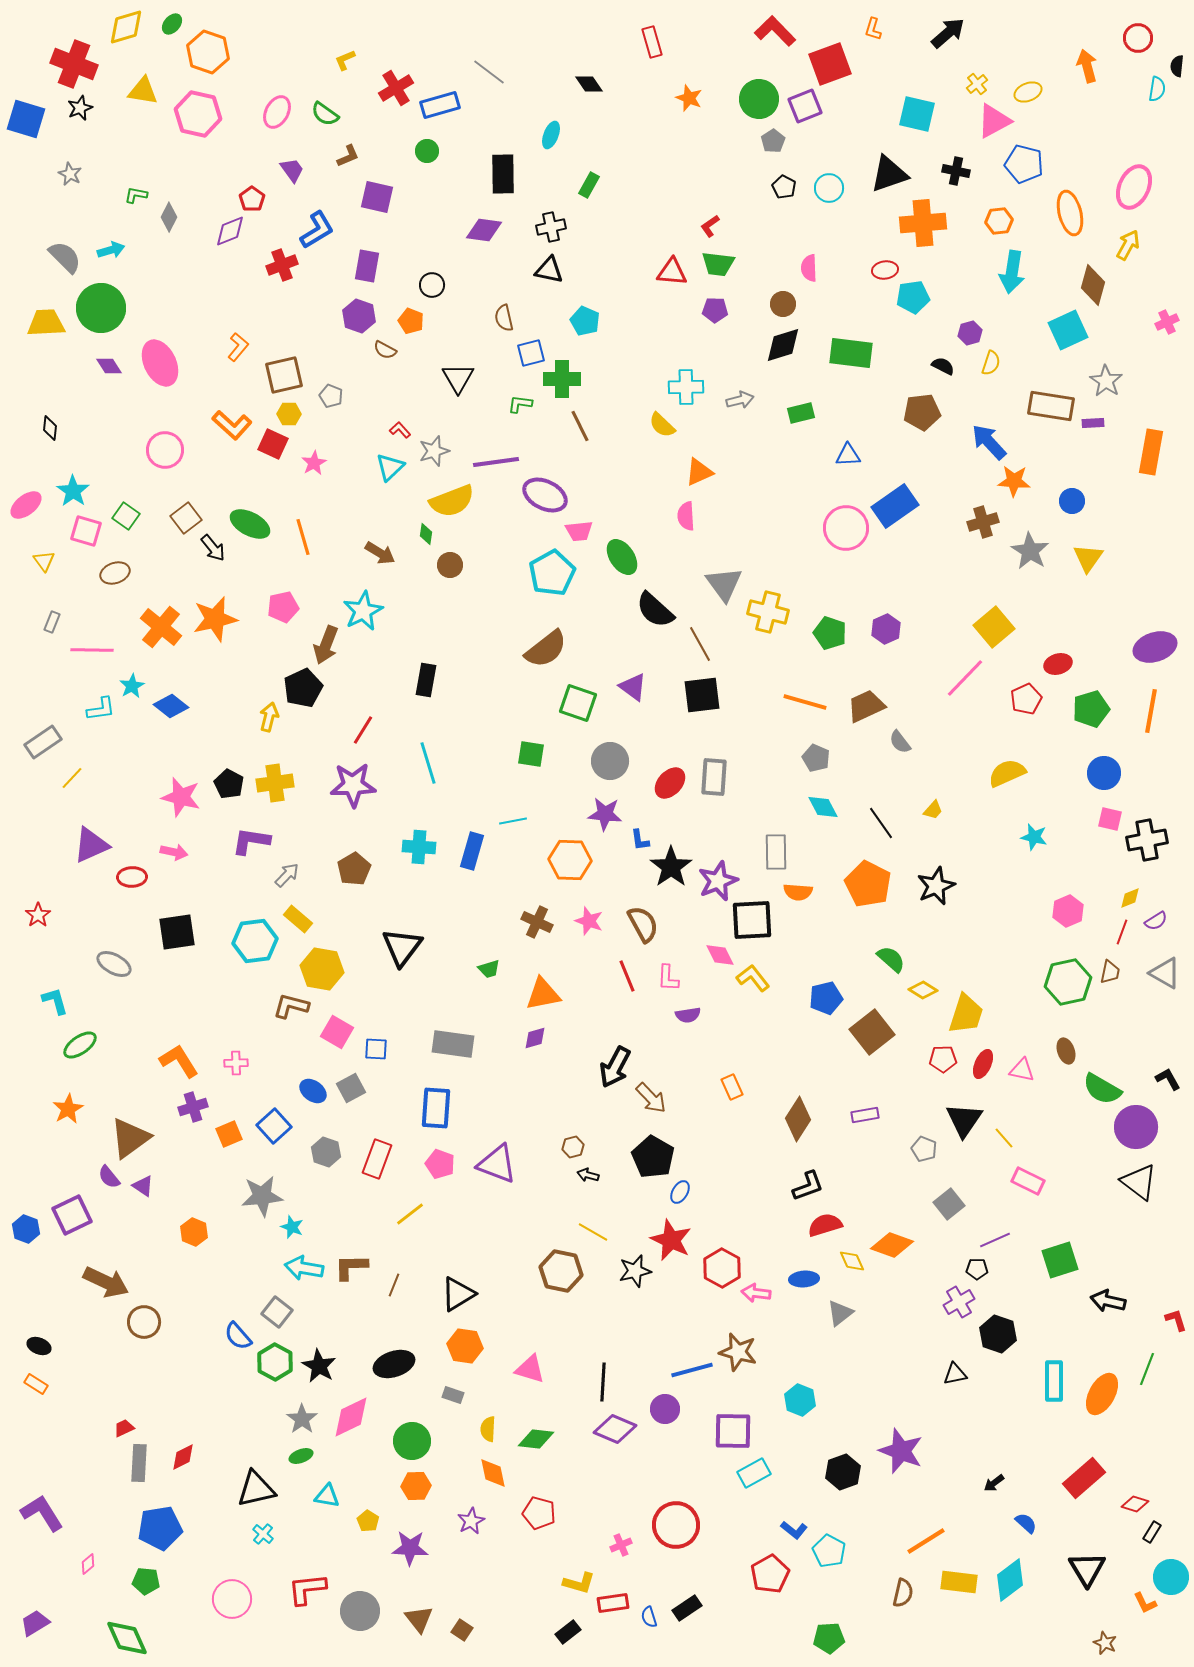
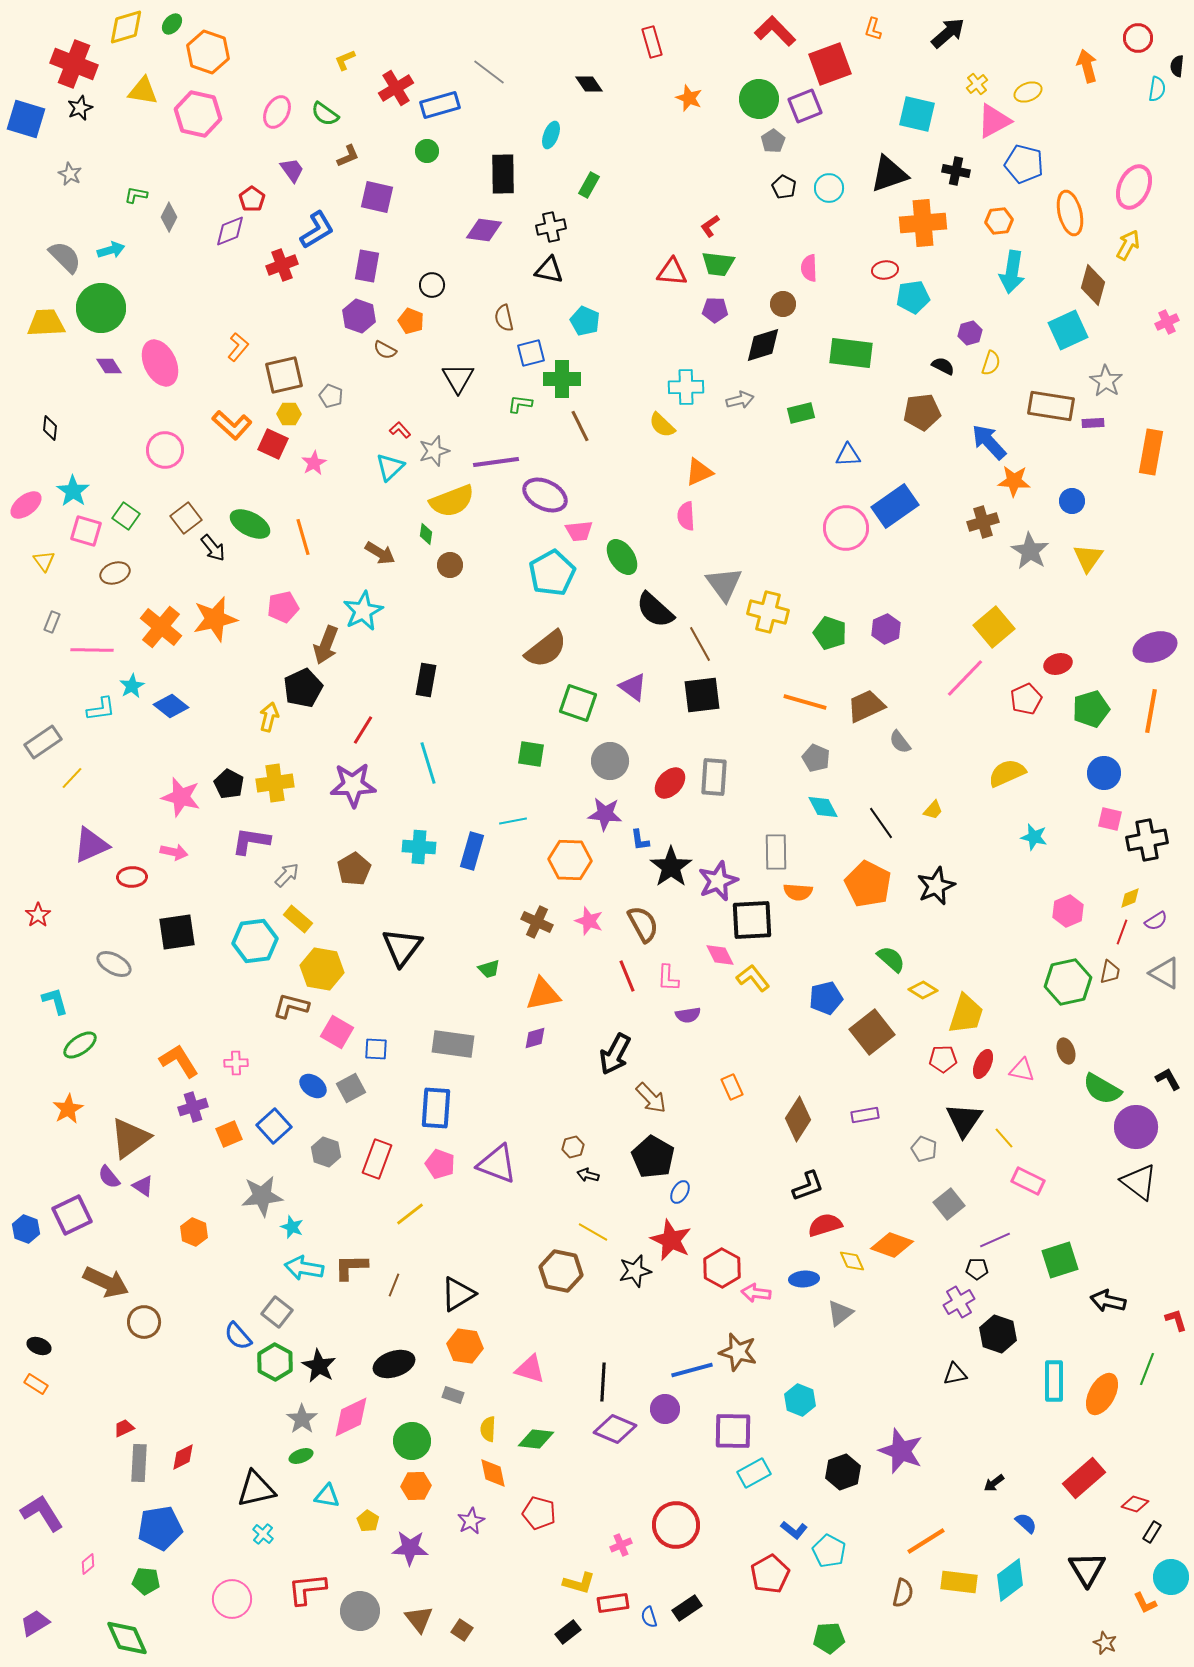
black diamond at (783, 345): moved 20 px left
black arrow at (615, 1067): moved 13 px up
blue ellipse at (313, 1091): moved 5 px up
